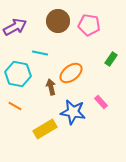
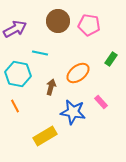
purple arrow: moved 2 px down
orange ellipse: moved 7 px right
brown arrow: rotated 28 degrees clockwise
orange line: rotated 32 degrees clockwise
yellow rectangle: moved 7 px down
